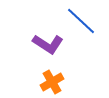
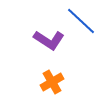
purple L-shape: moved 1 px right, 4 px up
